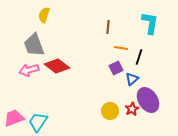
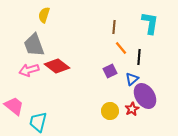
brown line: moved 6 px right
orange line: rotated 40 degrees clockwise
black line: rotated 14 degrees counterclockwise
purple square: moved 6 px left, 3 px down
purple ellipse: moved 3 px left, 4 px up
pink trapezoid: moved 12 px up; rotated 60 degrees clockwise
cyan trapezoid: rotated 20 degrees counterclockwise
